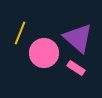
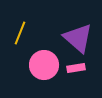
pink circle: moved 12 px down
pink rectangle: rotated 42 degrees counterclockwise
